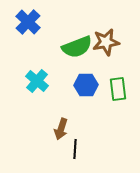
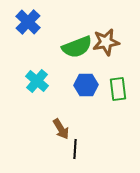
brown arrow: rotated 50 degrees counterclockwise
